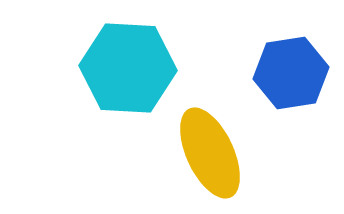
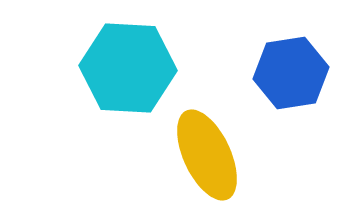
yellow ellipse: moved 3 px left, 2 px down
